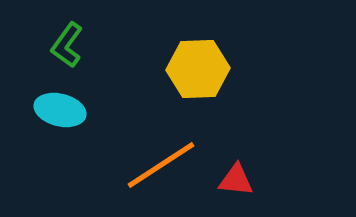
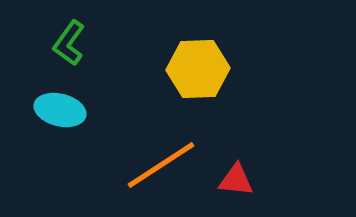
green L-shape: moved 2 px right, 2 px up
